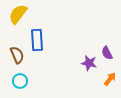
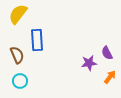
purple star: rotated 21 degrees counterclockwise
orange arrow: moved 2 px up
